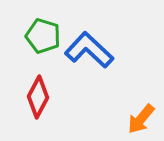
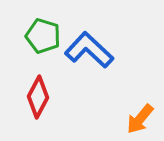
orange arrow: moved 1 px left
